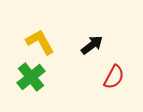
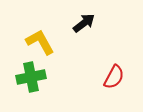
black arrow: moved 8 px left, 22 px up
green cross: rotated 28 degrees clockwise
